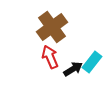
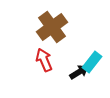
red arrow: moved 6 px left, 3 px down
black arrow: moved 6 px right, 3 px down
